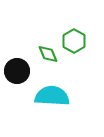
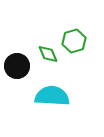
green hexagon: rotated 15 degrees clockwise
black circle: moved 5 px up
